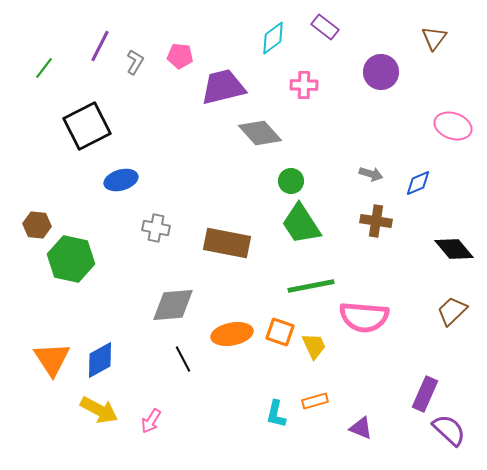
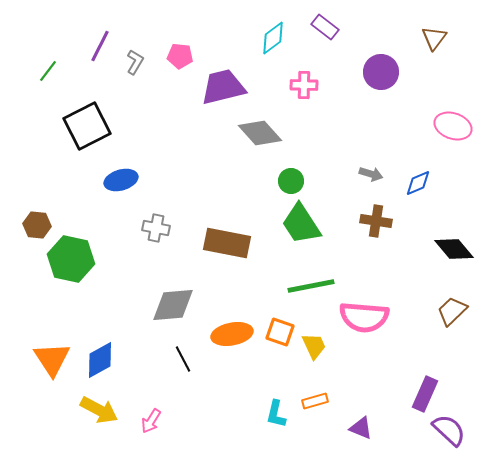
green line at (44, 68): moved 4 px right, 3 px down
